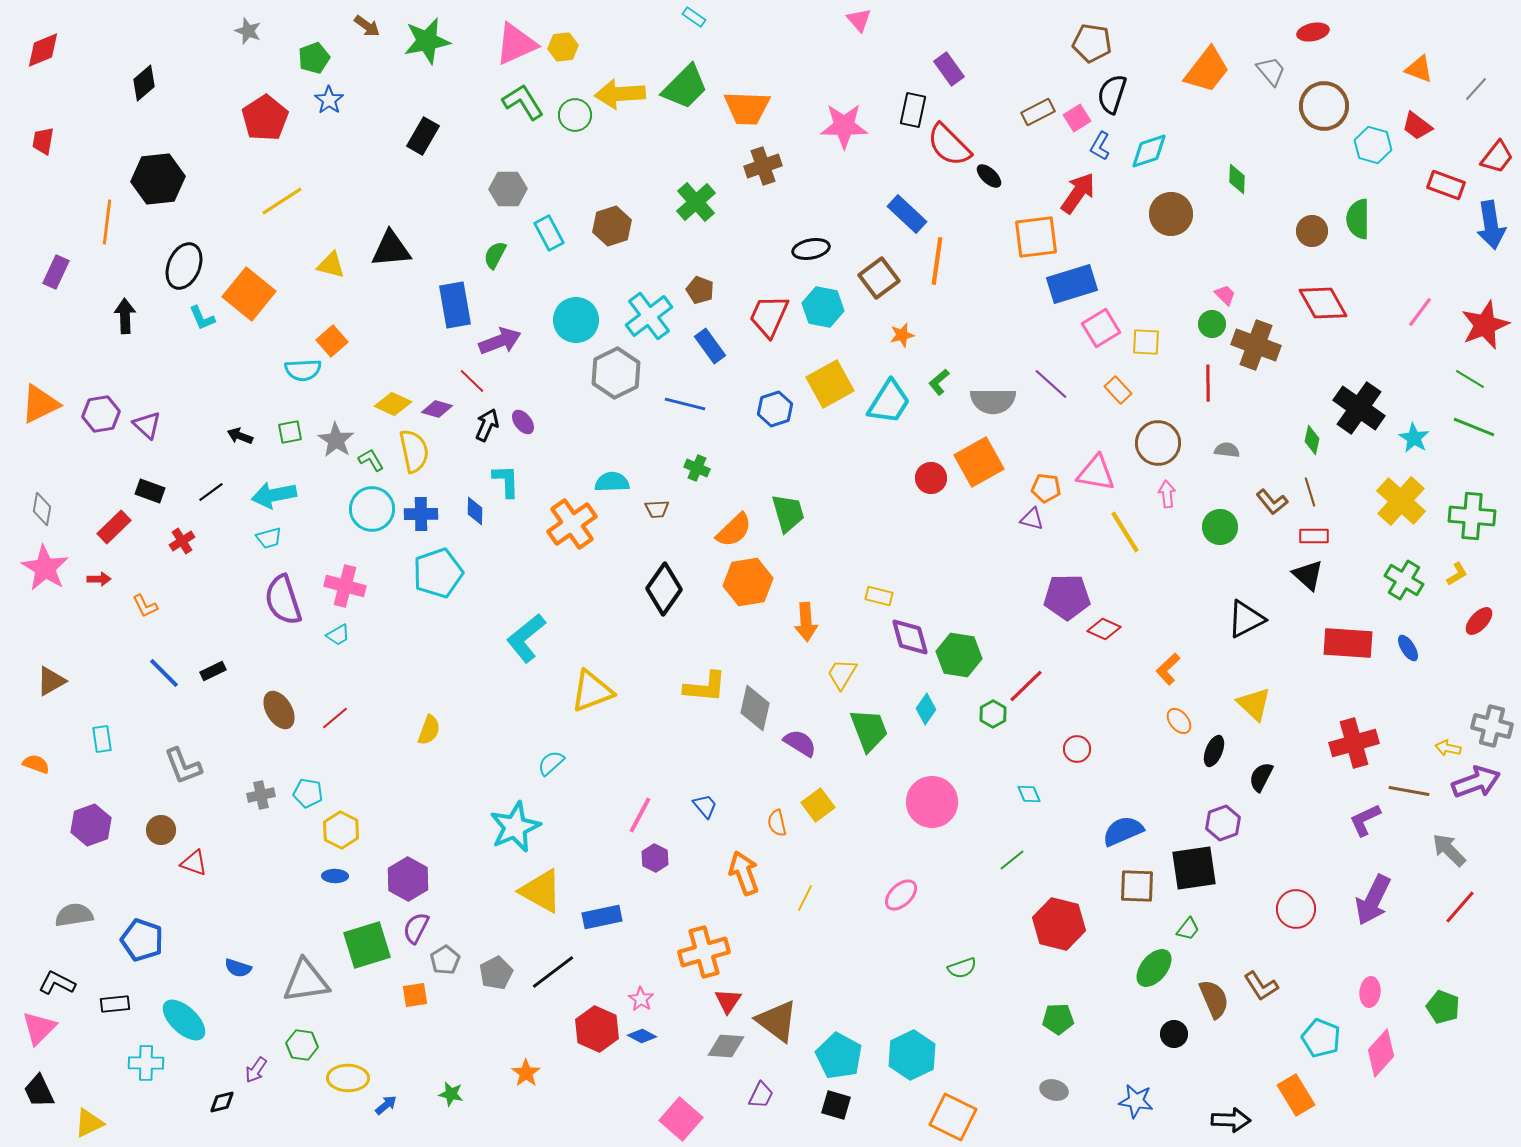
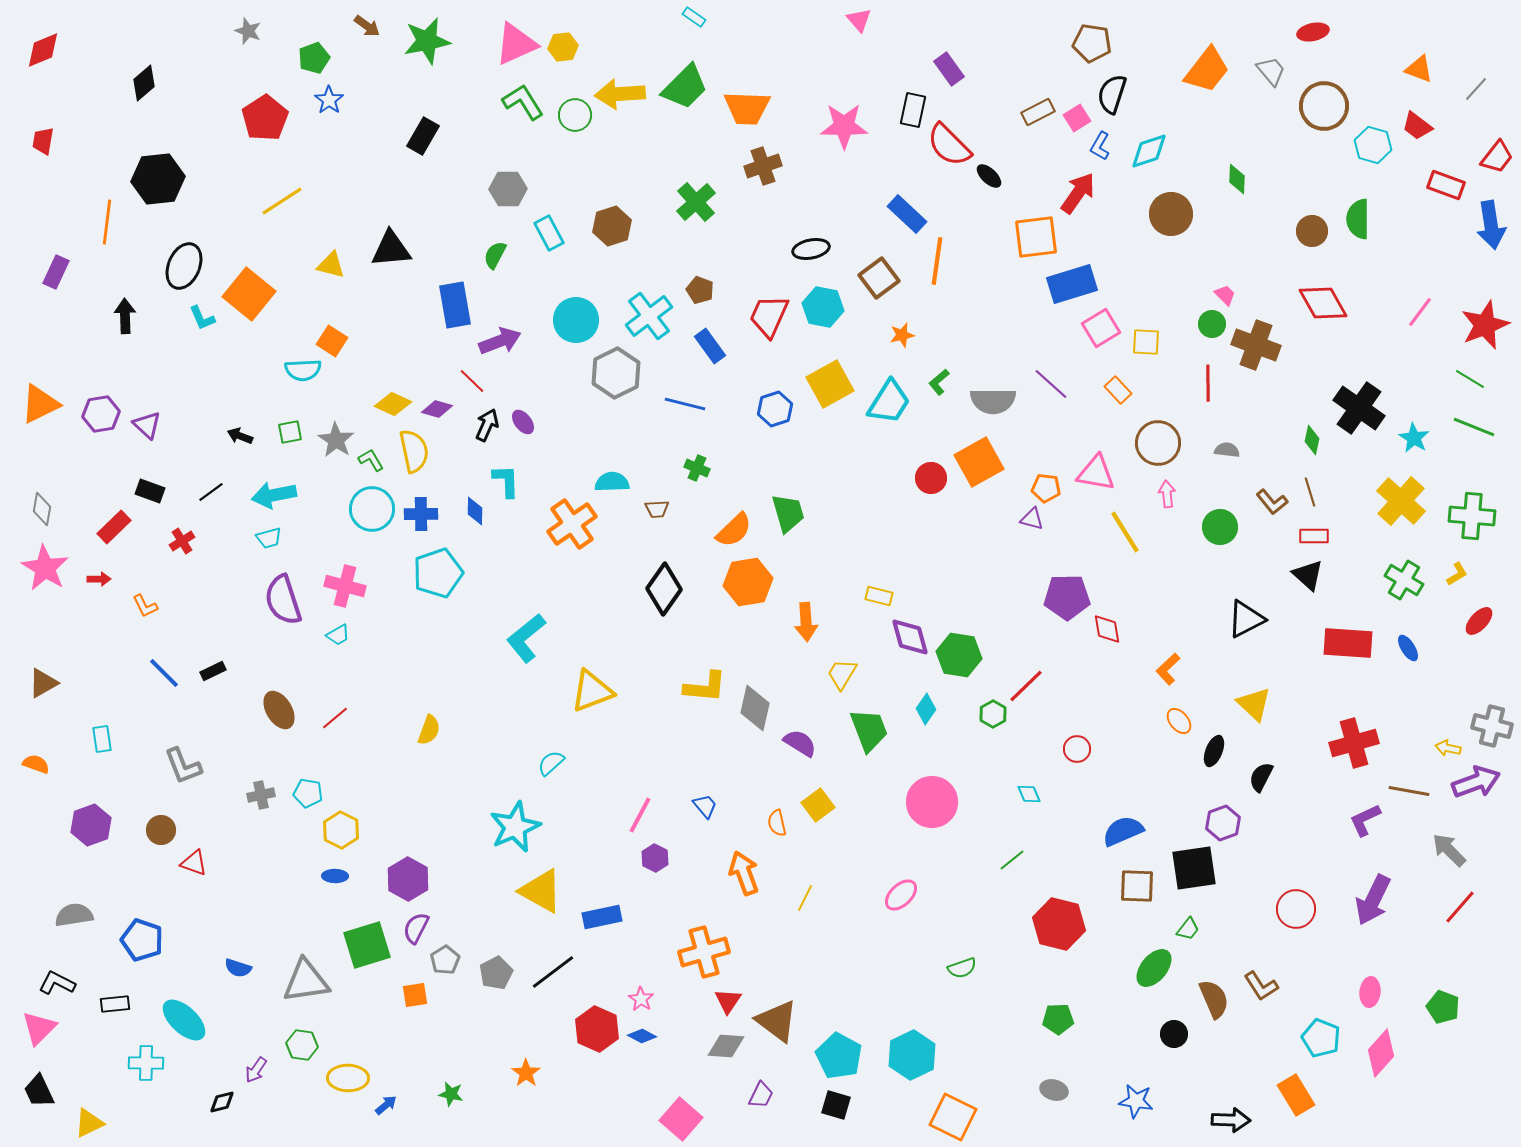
orange square at (332, 341): rotated 16 degrees counterclockwise
red diamond at (1104, 629): moved 3 px right; rotated 56 degrees clockwise
brown triangle at (51, 681): moved 8 px left, 2 px down
